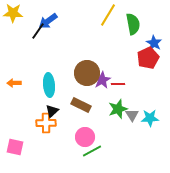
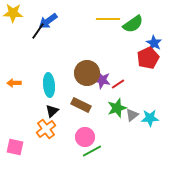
yellow line: moved 4 px down; rotated 60 degrees clockwise
green semicircle: rotated 65 degrees clockwise
purple star: rotated 30 degrees counterclockwise
red line: rotated 32 degrees counterclockwise
green star: moved 1 px left, 1 px up
gray triangle: rotated 24 degrees clockwise
orange cross: moved 6 px down; rotated 36 degrees counterclockwise
